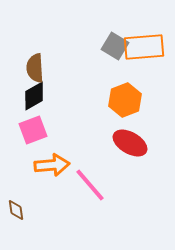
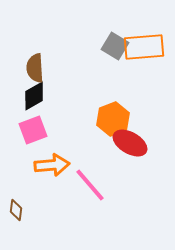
orange hexagon: moved 12 px left, 19 px down
brown diamond: rotated 15 degrees clockwise
